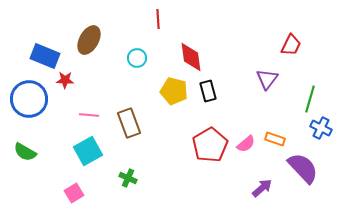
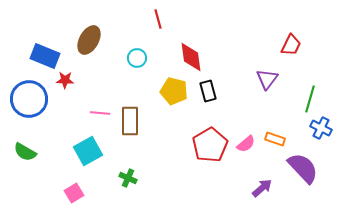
red line: rotated 12 degrees counterclockwise
pink line: moved 11 px right, 2 px up
brown rectangle: moved 1 px right, 2 px up; rotated 20 degrees clockwise
